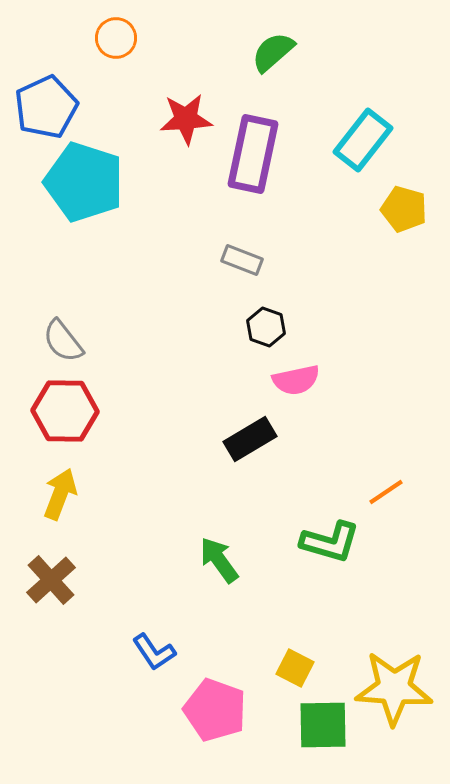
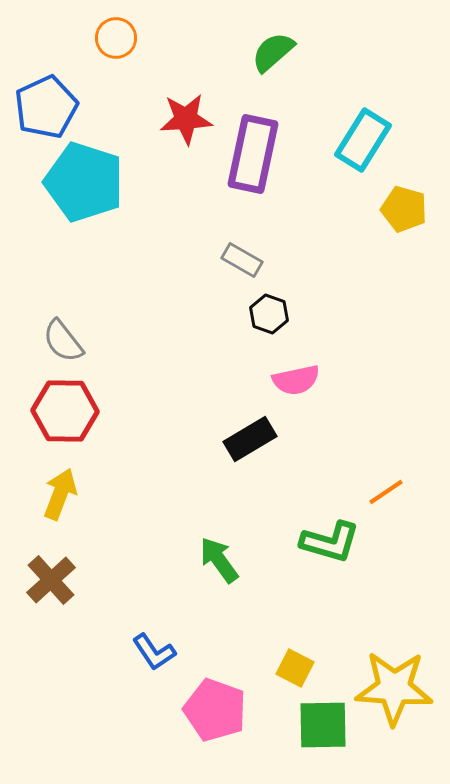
cyan rectangle: rotated 6 degrees counterclockwise
gray rectangle: rotated 9 degrees clockwise
black hexagon: moved 3 px right, 13 px up
